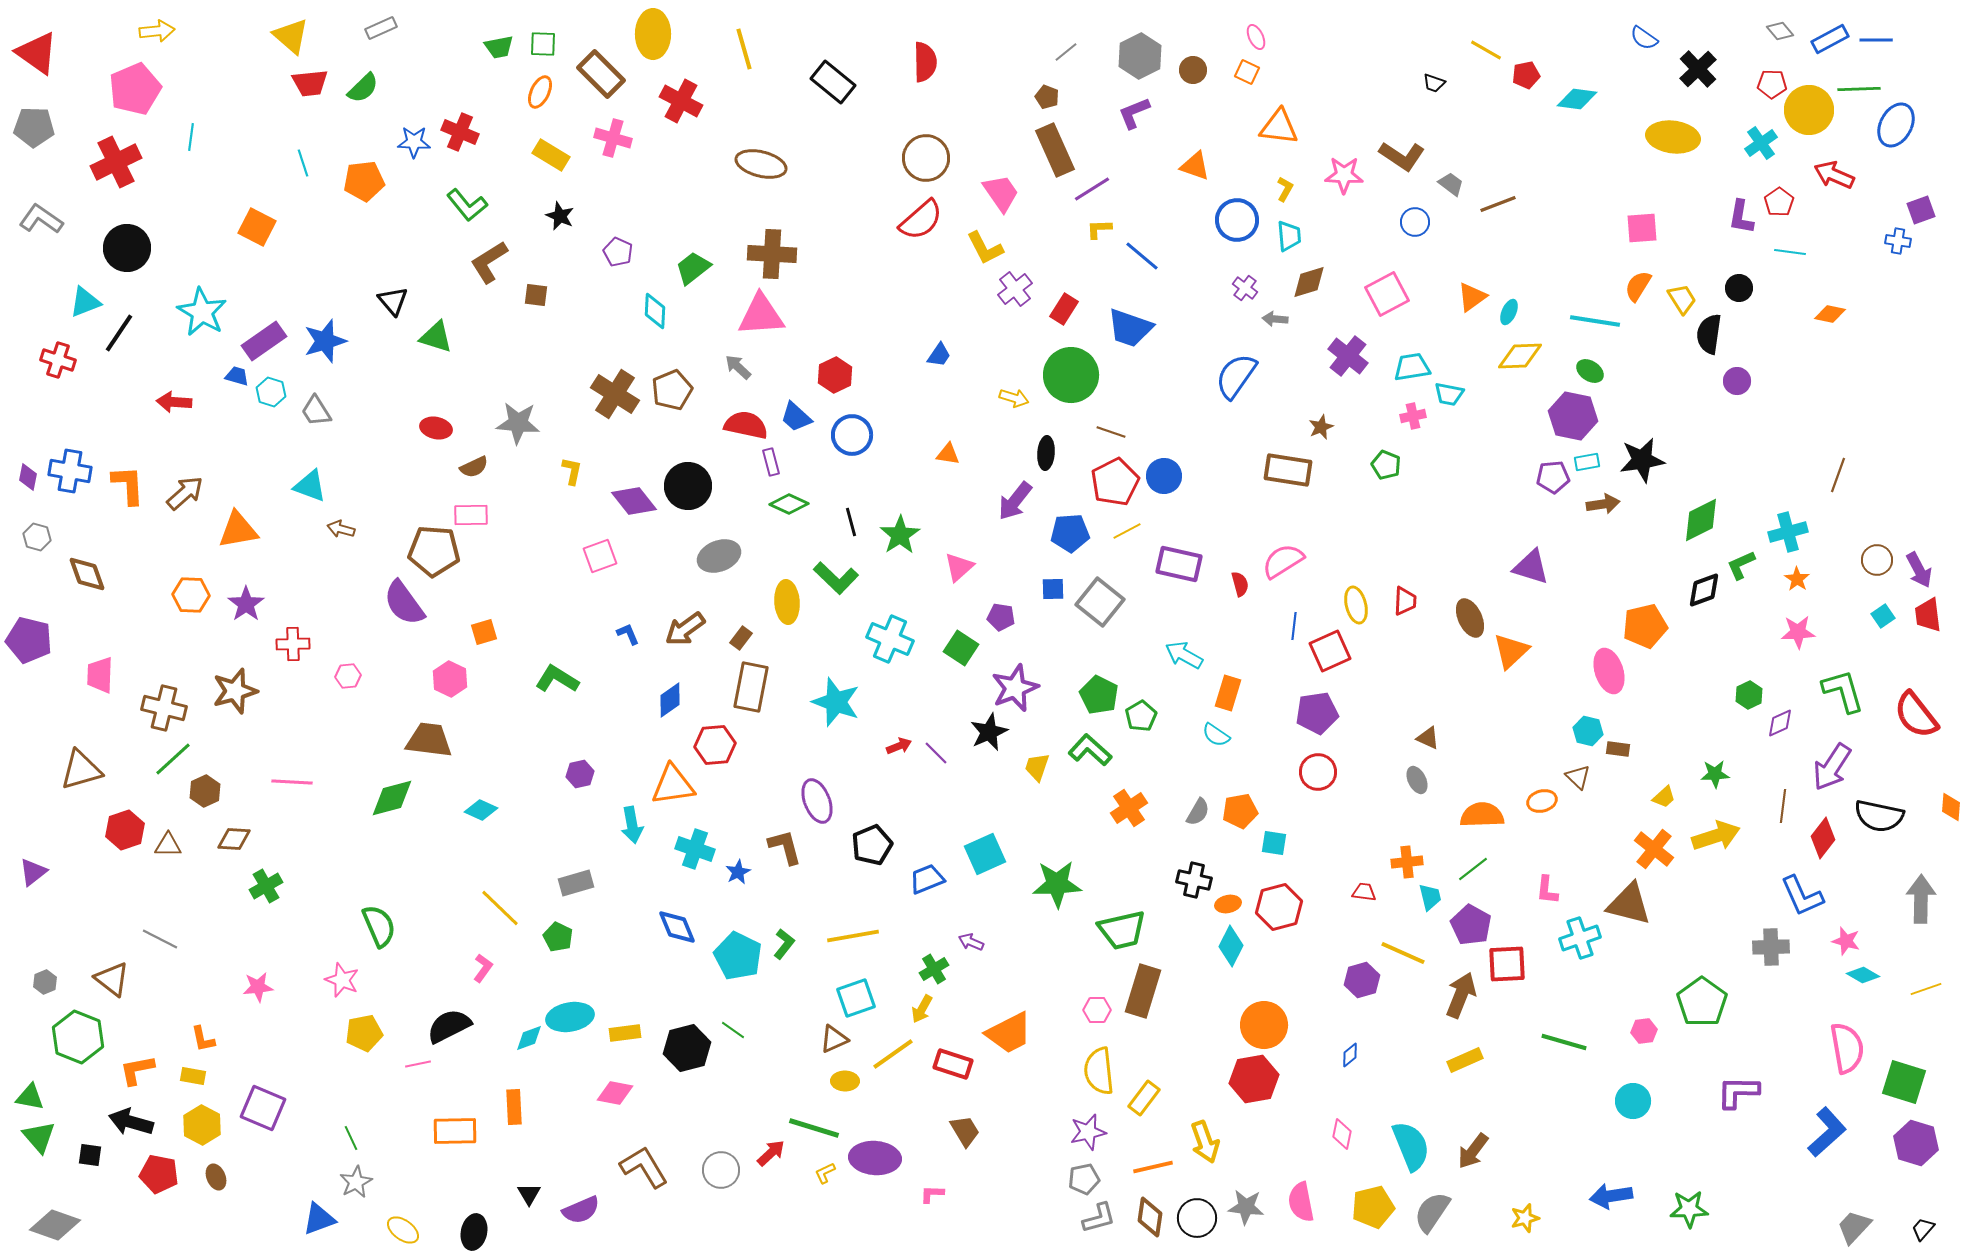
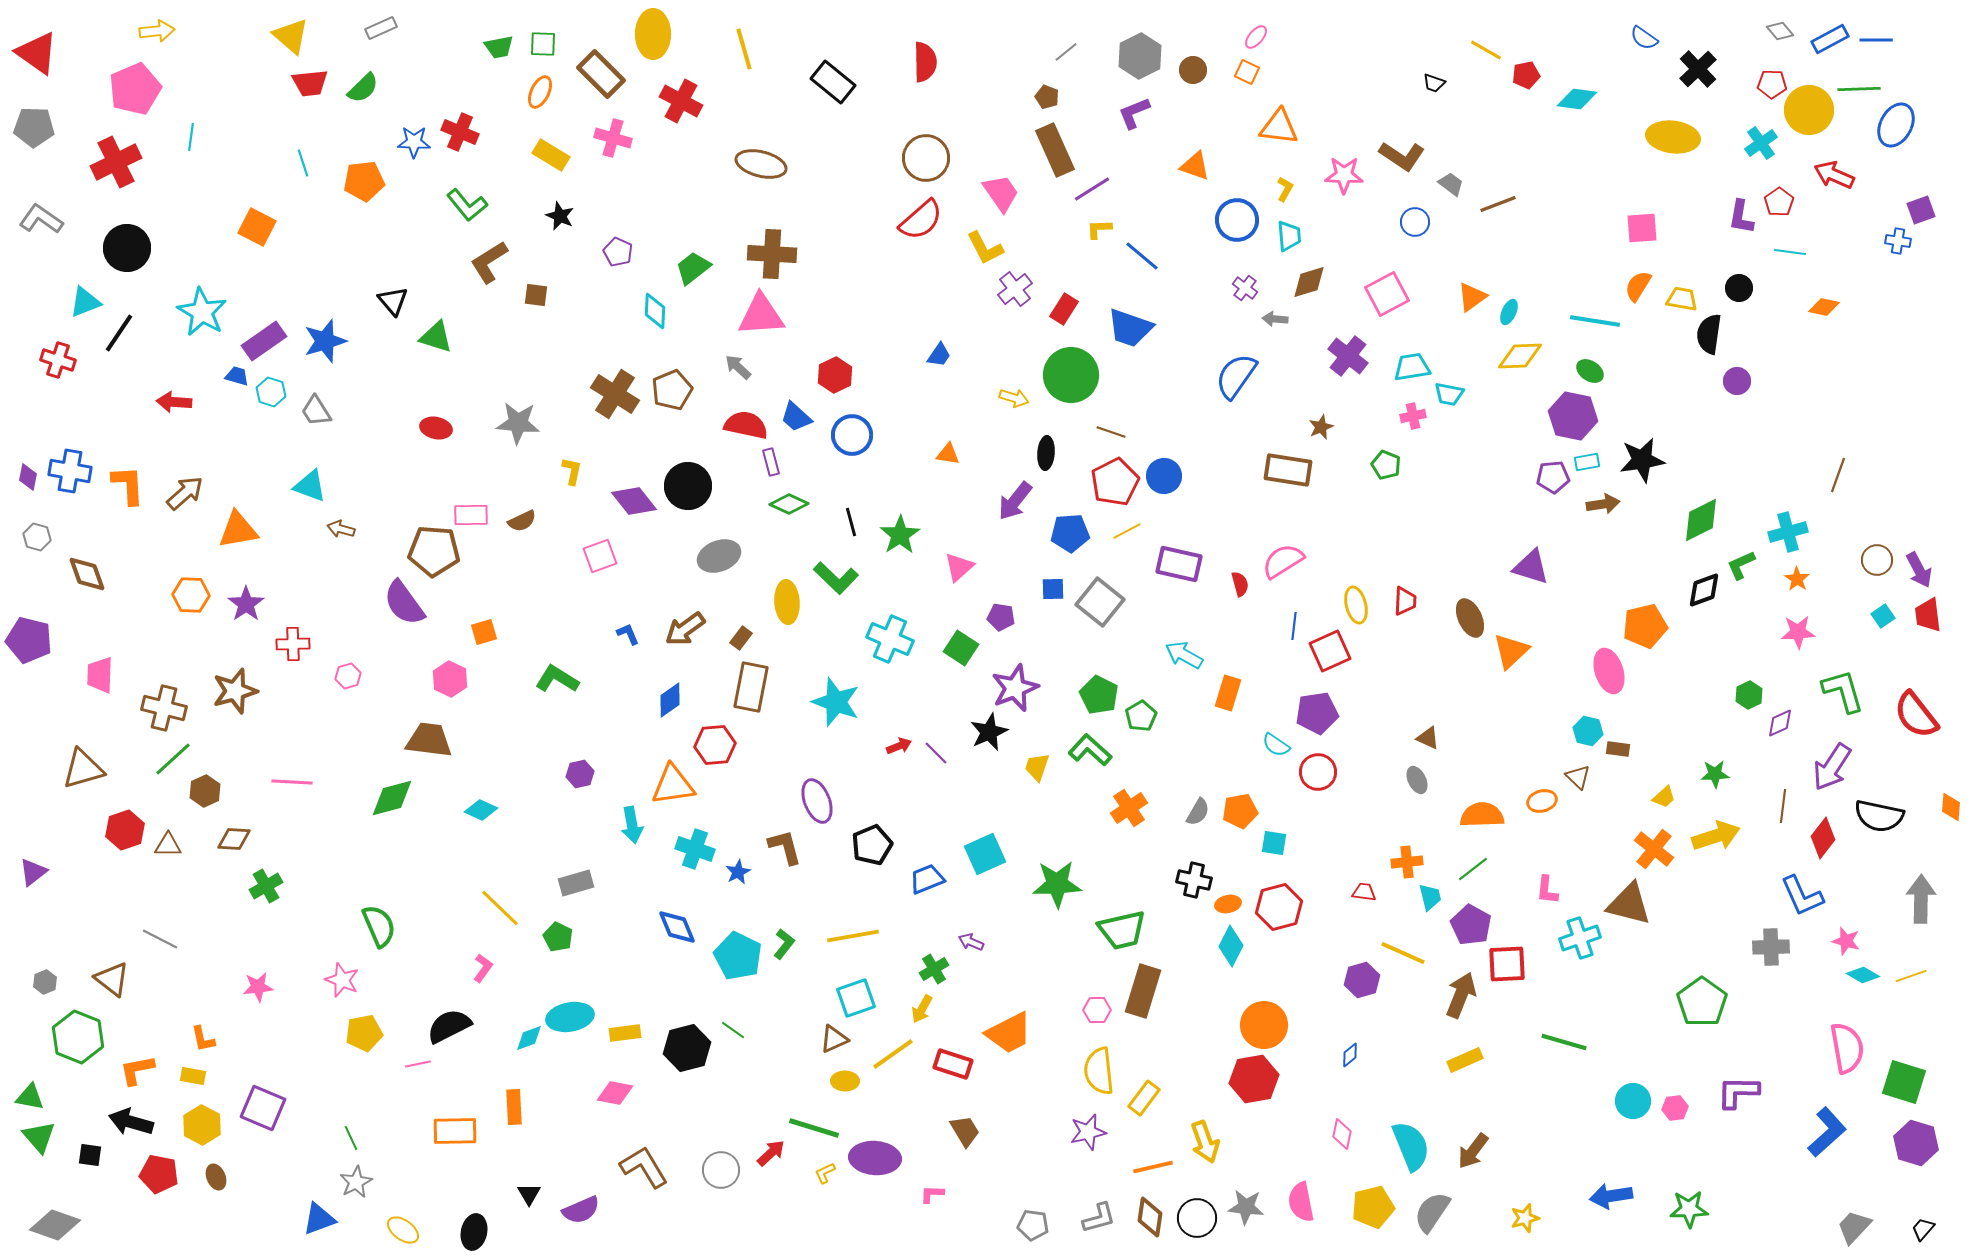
pink ellipse at (1256, 37): rotated 65 degrees clockwise
yellow trapezoid at (1682, 299): rotated 48 degrees counterclockwise
orange diamond at (1830, 314): moved 6 px left, 7 px up
brown semicircle at (474, 467): moved 48 px right, 54 px down
pink hexagon at (348, 676): rotated 10 degrees counterclockwise
cyan semicircle at (1216, 735): moved 60 px right, 10 px down
brown triangle at (81, 770): moved 2 px right, 1 px up
yellow line at (1926, 989): moved 15 px left, 13 px up
pink hexagon at (1644, 1031): moved 31 px right, 77 px down
gray pentagon at (1084, 1179): moved 51 px left, 46 px down; rotated 20 degrees clockwise
